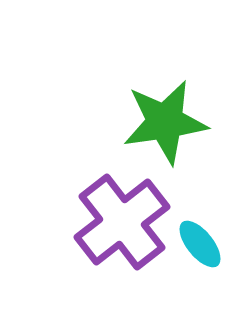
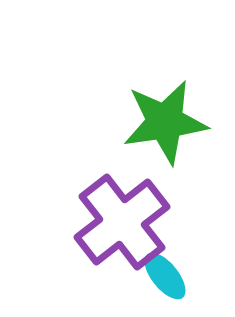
cyan ellipse: moved 35 px left, 32 px down
